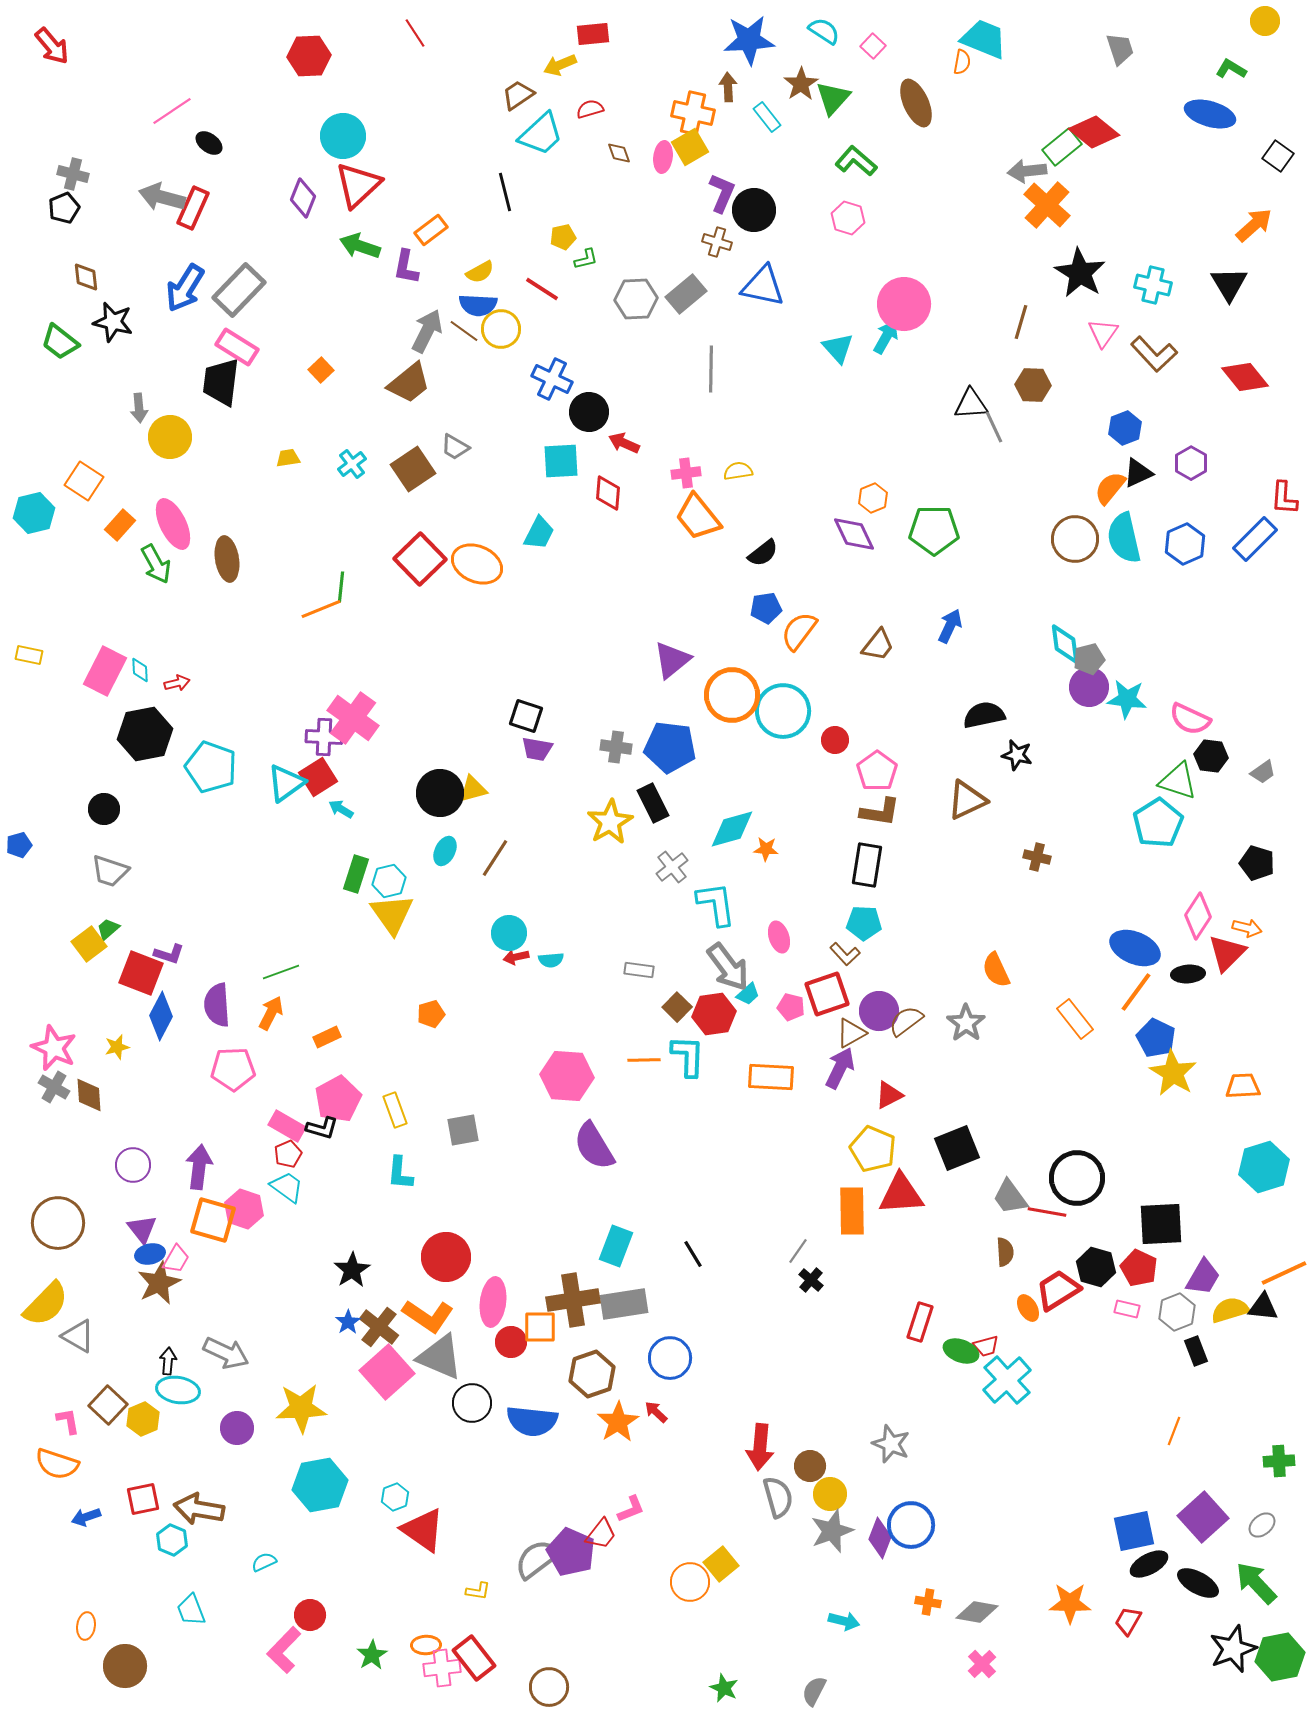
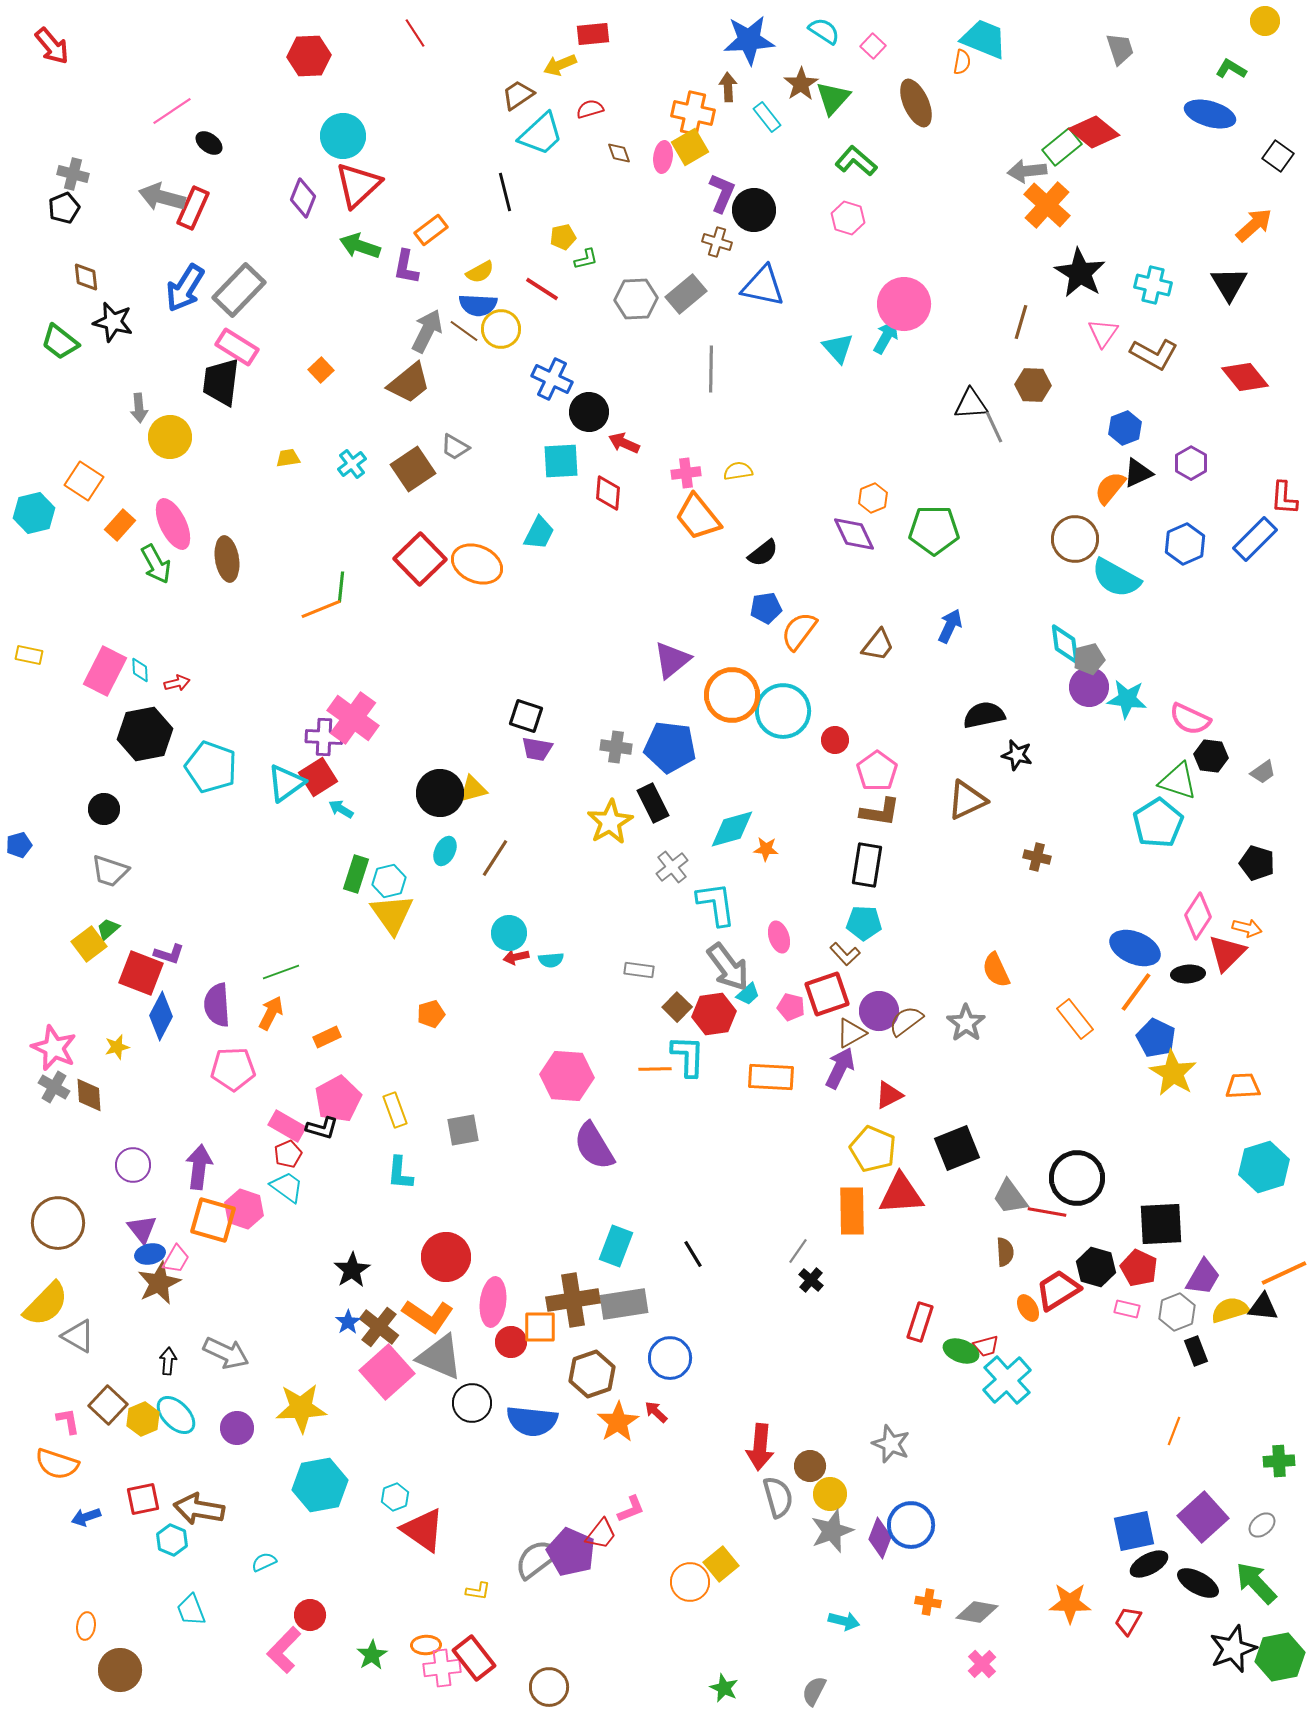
brown L-shape at (1154, 354): rotated 18 degrees counterclockwise
cyan semicircle at (1124, 538): moved 8 px left, 40 px down; rotated 48 degrees counterclockwise
orange line at (644, 1060): moved 11 px right, 9 px down
cyan ellipse at (178, 1390): moved 2 px left, 25 px down; rotated 36 degrees clockwise
brown circle at (125, 1666): moved 5 px left, 4 px down
